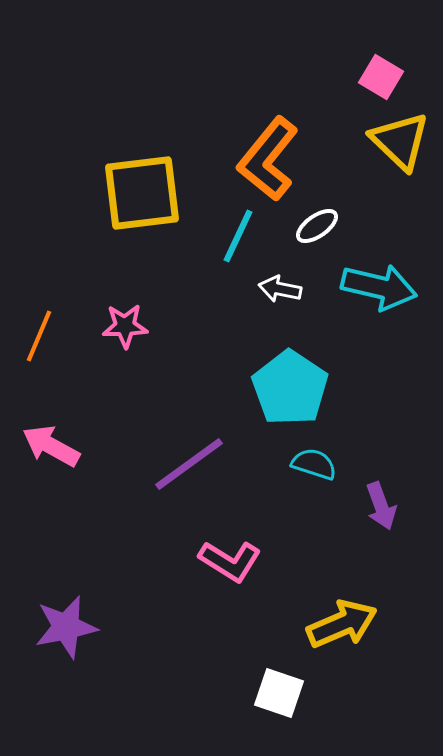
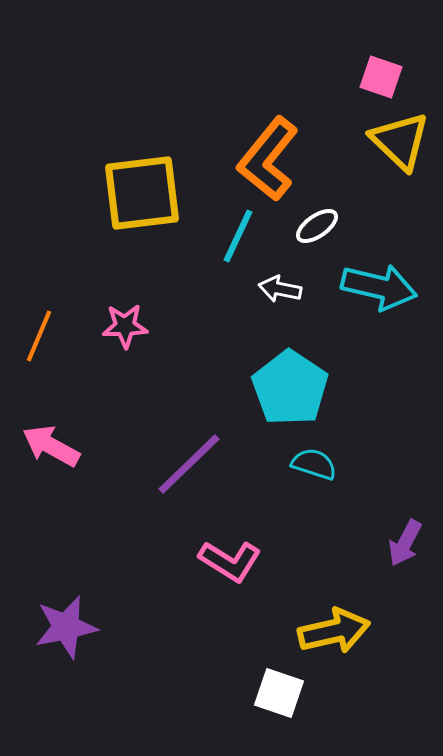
pink square: rotated 12 degrees counterclockwise
purple line: rotated 8 degrees counterclockwise
purple arrow: moved 24 px right, 37 px down; rotated 48 degrees clockwise
yellow arrow: moved 8 px left, 7 px down; rotated 10 degrees clockwise
